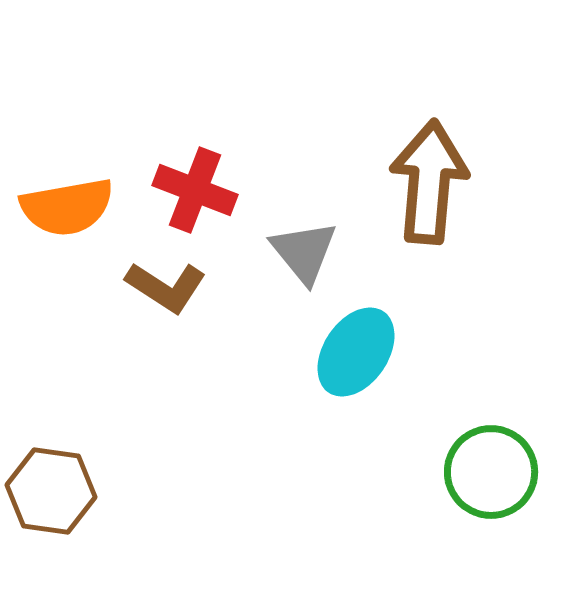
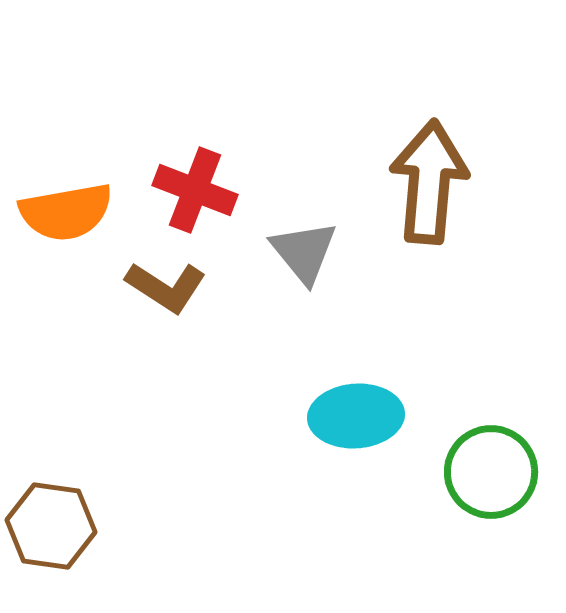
orange semicircle: moved 1 px left, 5 px down
cyan ellipse: moved 64 px down; rotated 52 degrees clockwise
brown hexagon: moved 35 px down
